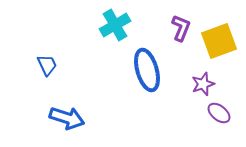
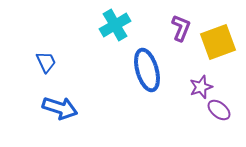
yellow square: moved 1 px left, 1 px down
blue trapezoid: moved 1 px left, 3 px up
purple star: moved 2 px left, 3 px down
purple ellipse: moved 3 px up
blue arrow: moved 7 px left, 10 px up
